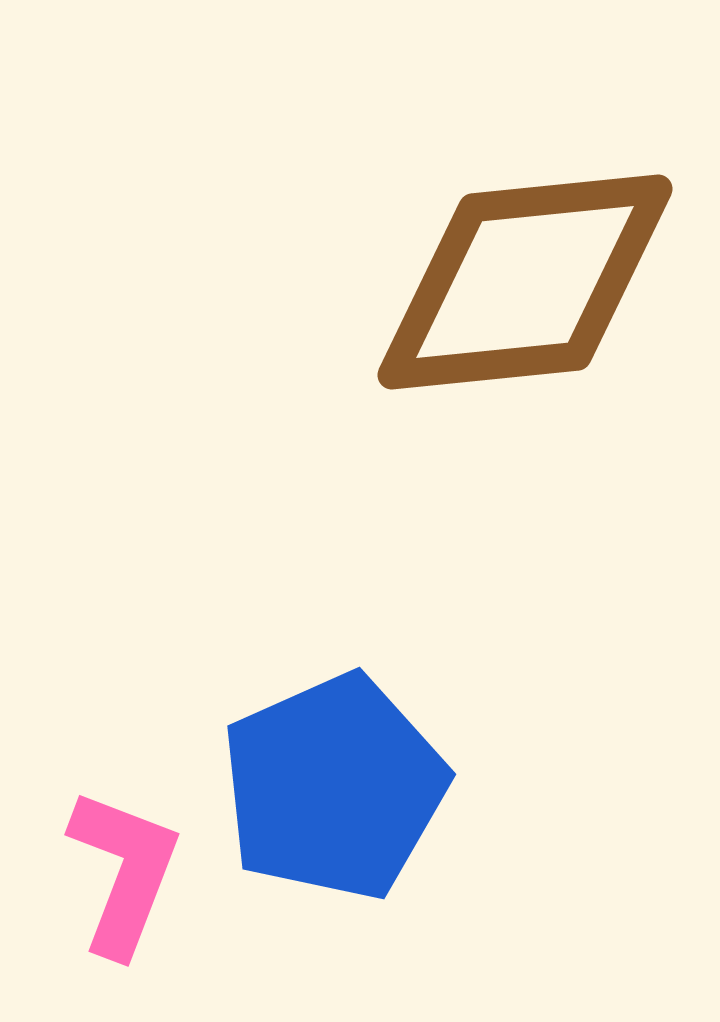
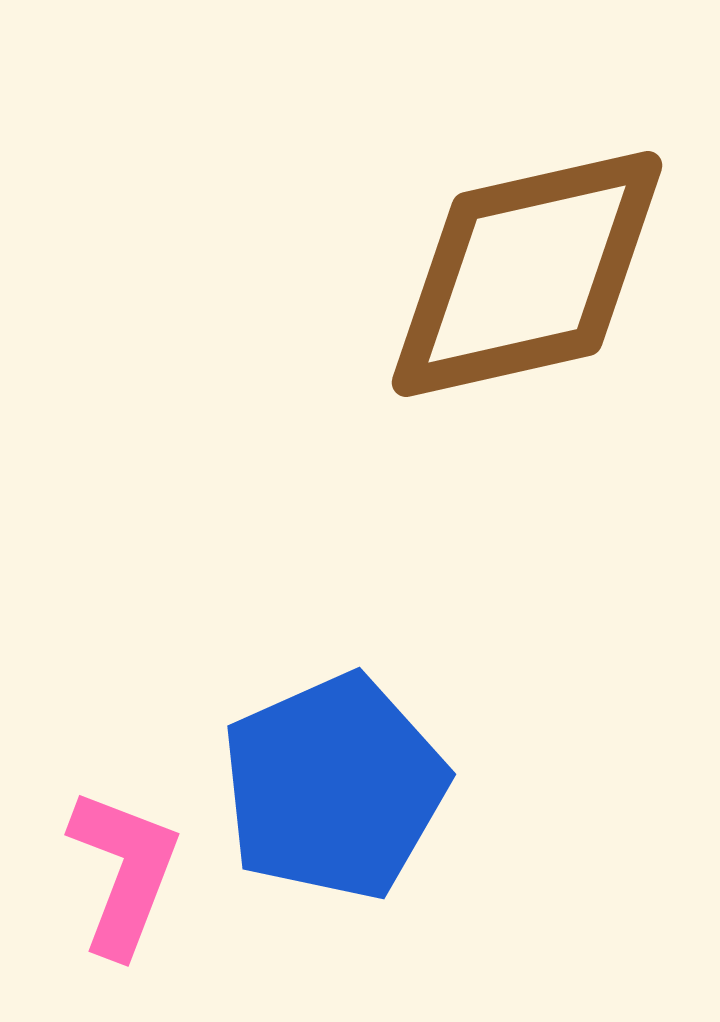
brown diamond: moved 2 px right, 8 px up; rotated 7 degrees counterclockwise
